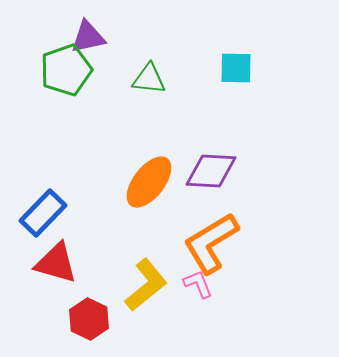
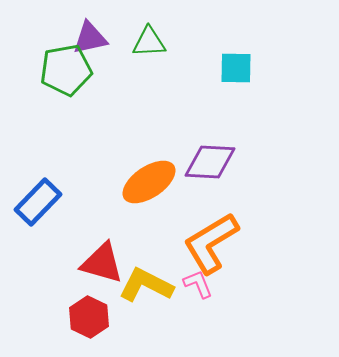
purple triangle: moved 2 px right, 1 px down
green pentagon: rotated 9 degrees clockwise
green triangle: moved 37 px up; rotated 9 degrees counterclockwise
purple diamond: moved 1 px left, 9 px up
orange ellipse: rotated 18 degrees clockwise
blue rectangle: moved 5 px left, 11 px up
red triangle: moved 46 px right
yellow L-shape: rotated 114 degrees counterclockwise
red hexagon: moved 2 px up
